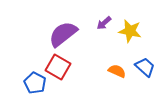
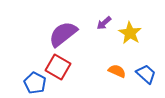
yellow star: moved 2 px down; rotated 20 degrees clockwise
blue trapezoid: moved 1 px right, 7 px down
